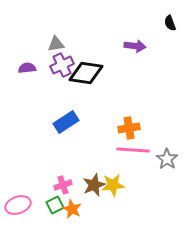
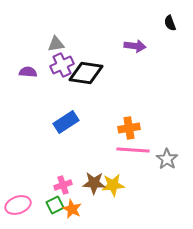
purple semicircle: moved 1 px right, 4 px down; rotated 12 degrees clockwise
brown star: moved 2 px up; rotated 25 degrees clockwise
